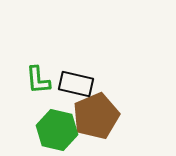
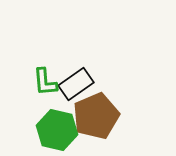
green L-shape: moved 7 px right, 2 px down
black rectangle: rotated 48 degrees counterclockwise
